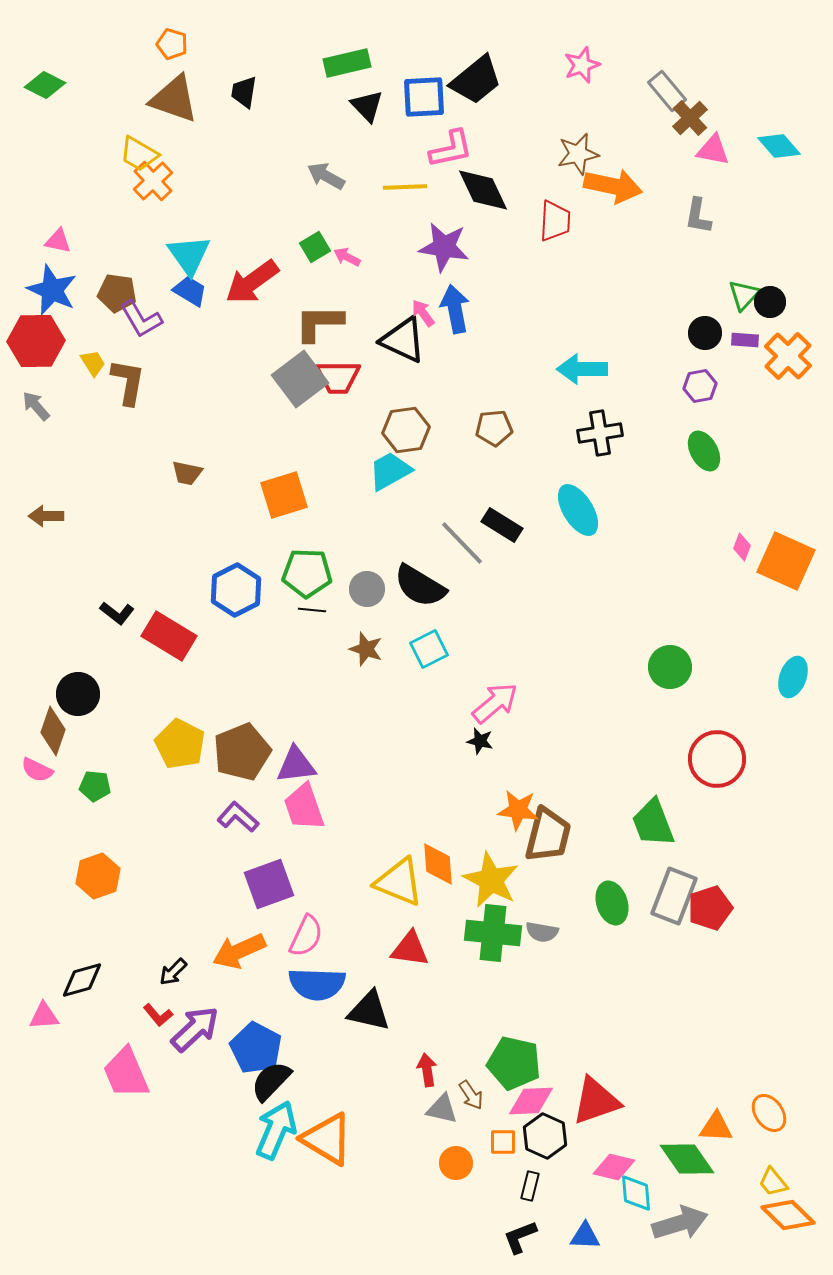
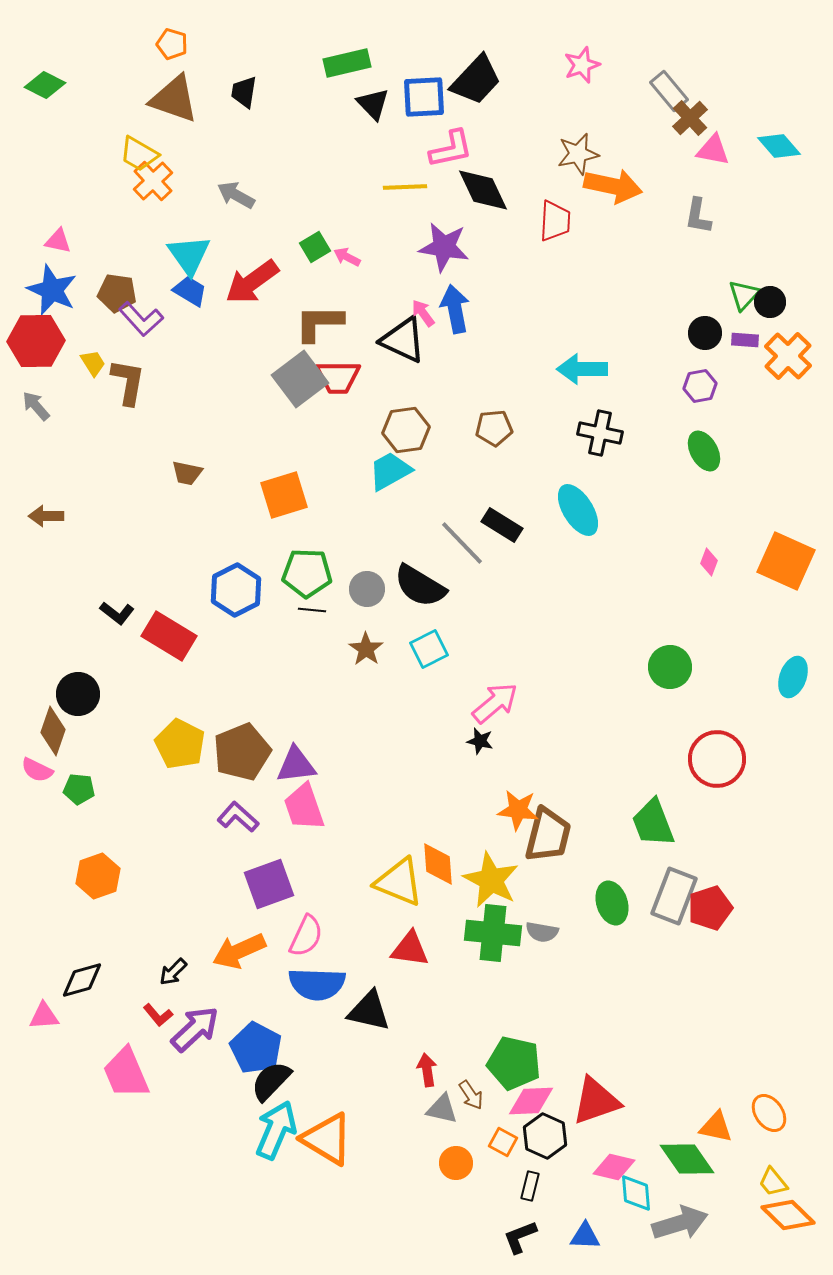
black trapezoid at (476, 80): rotated 8 degrees counterclockwise
gray rectangle at (667, 91): moved 2 px right
black triangle at (367, 106): moved 6 px right, 2 px up
gray arrow at (326, 176): moved 90 px left, 19 px down
purple L-shape at (141, 319): rotated 12 degrees counterclockwise
black cross at (600, 433): rotated 21 degrees clockwise
pink diamond at (742, 547): moved 33 px left, 15 px down
brown star at (366, 649): rotated 16 degrees clockwise
green pentagon at (95, 786): moved 16 px left, 3 px down
orange triangle at (716, 1127): rotated 9 degrees clockwise
orange square at (503, 1142): rotated 28 degrees clockwise
